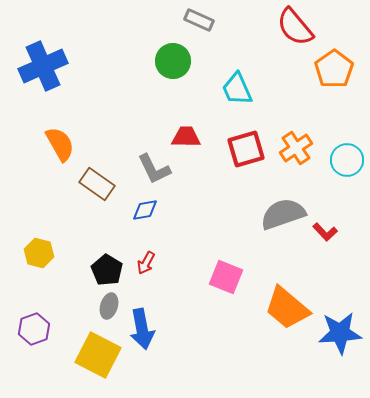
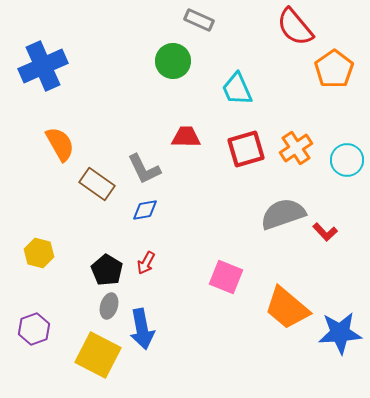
gray L-shape: moved 10 px left
